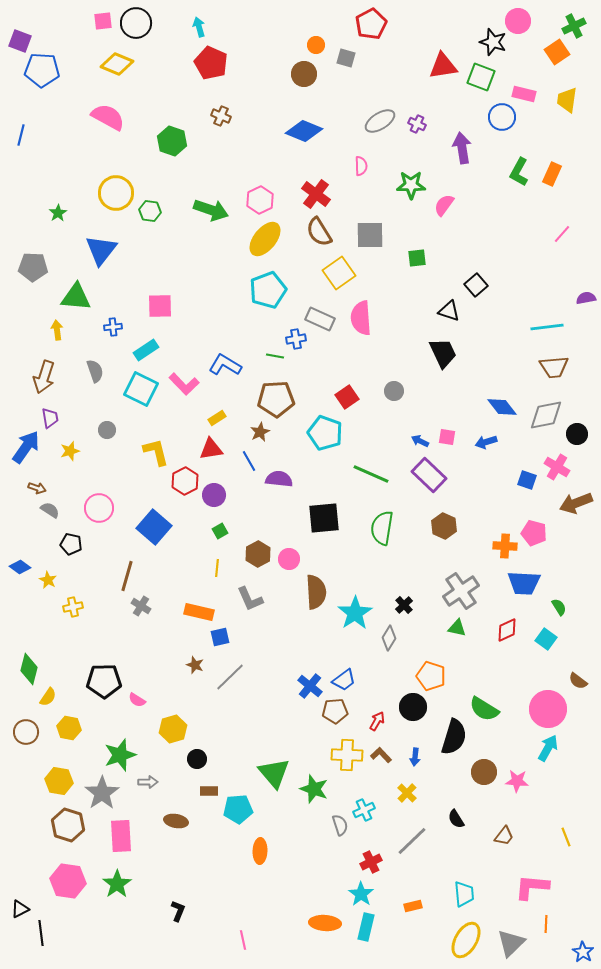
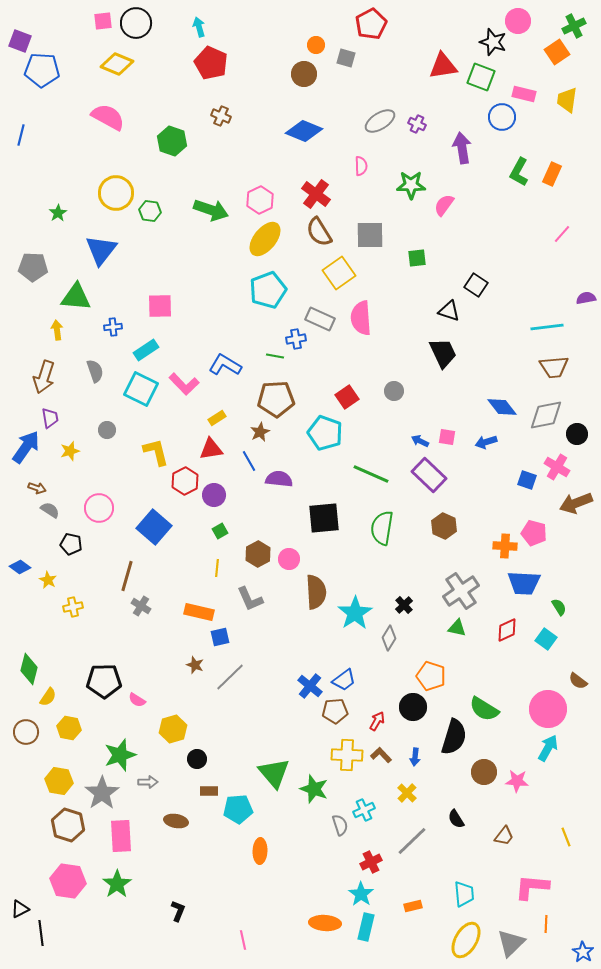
black square at (476, 285): rotated 15 degrees counterclockwise
